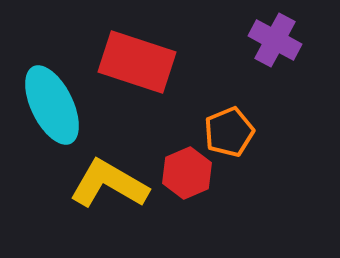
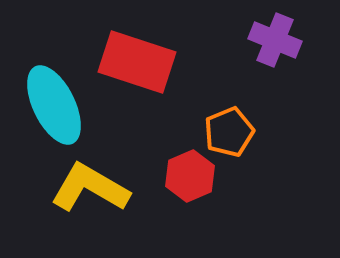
purple cross: rotated 6 degrees counterclockwise
cyan ellipse: moved 2 px right
red hexagon: moved 3 px right, 3 px down
yellow L-shape: moved 19 px left, 4 px down
